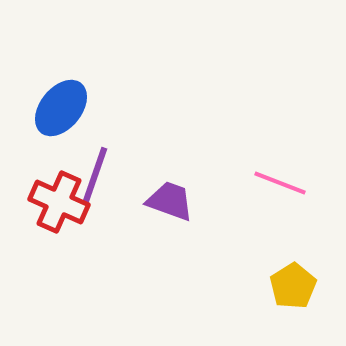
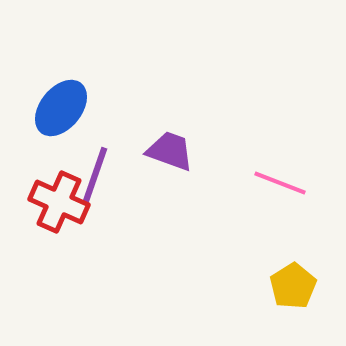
purple trapezoid: moved 50 px up
